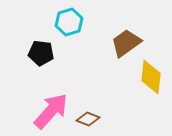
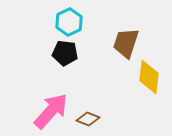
cyan hexagon: rotated 8 degrees counterclockwise
brown trapezoid: rotated 36 degrees counterclockwise
black pentagon: moved 24 px right
yellow diamond: moved 2 px left
